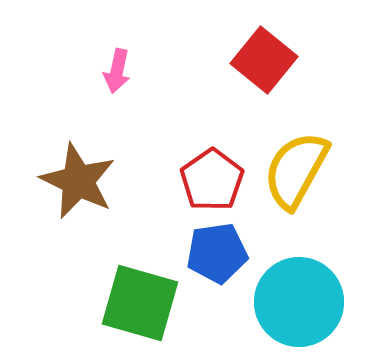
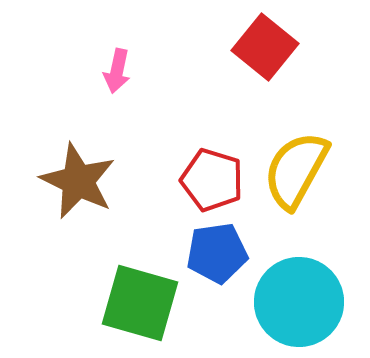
red square: moved 1 px right, 13 px up
red pentagon: rotated 20 degrees counterclockwise
